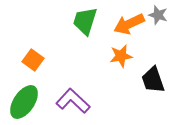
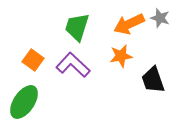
gray star: moved 2 px right, 3 px down
green trapezoid: moved 8 px left, 6 px down
purple L-shape: moved 36 px up
